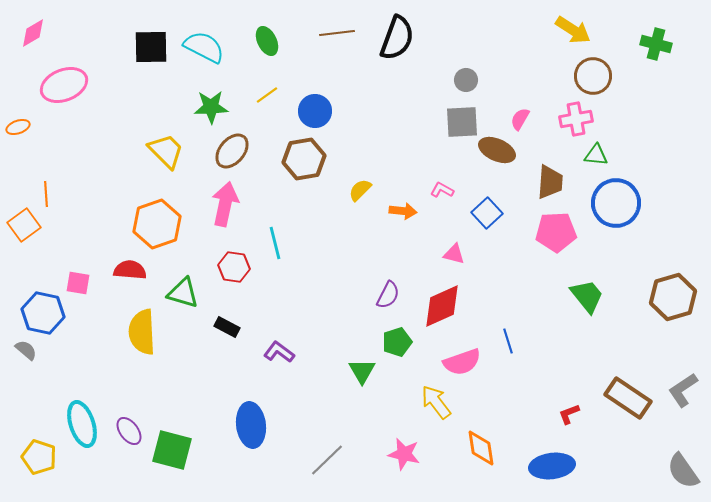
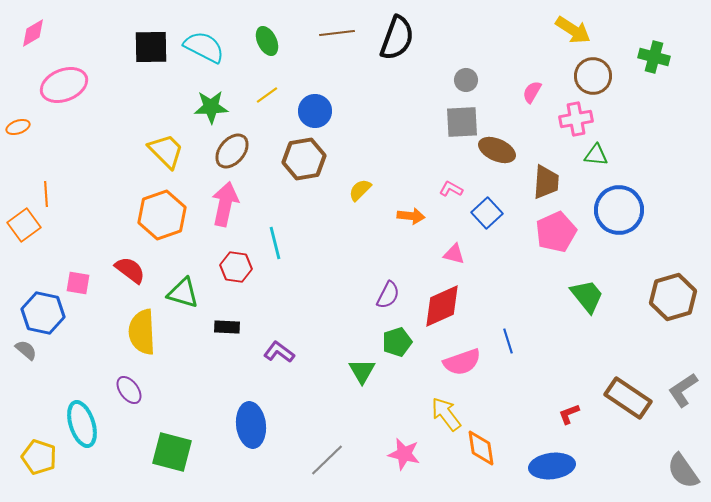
green cross at (656, 44): moved 2 px left, 13 px down
pink semicircle at (520, 119): moved 12 px right, 27 px up
brown trapezoid at (550, 182): moved 4 px left
pink L-shape at (442, 190): moved 9 px right, 1 px up
blue circle at (616, 203): moved 3 px right, 7 px down
orange arrow at (403, 211): moved 8 px right, 5 px down
orange hexagon at (157, 224): moved 5 px right, 9 px up
pink pentagon at (556, 232): rotated 21 degrees counterclockwise
red hexagon at (234, 267): moved 2 px right
red semicircle at (130, 270): rotated 32 degrees clockwise
black rectangle at (227, 327): rotated 25 degrees counterclockwise
yellow arrow at (436, 402): moved 10 px right, 12 px down
purple ellipse at (129, 431): moved 41 px up
green square at (172, 450): moved 2 px down
